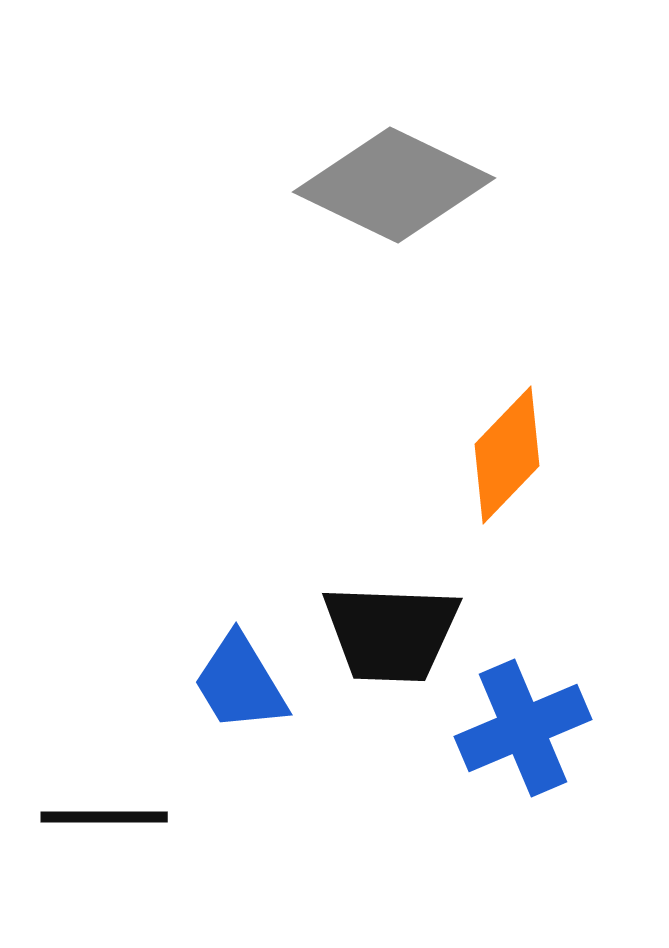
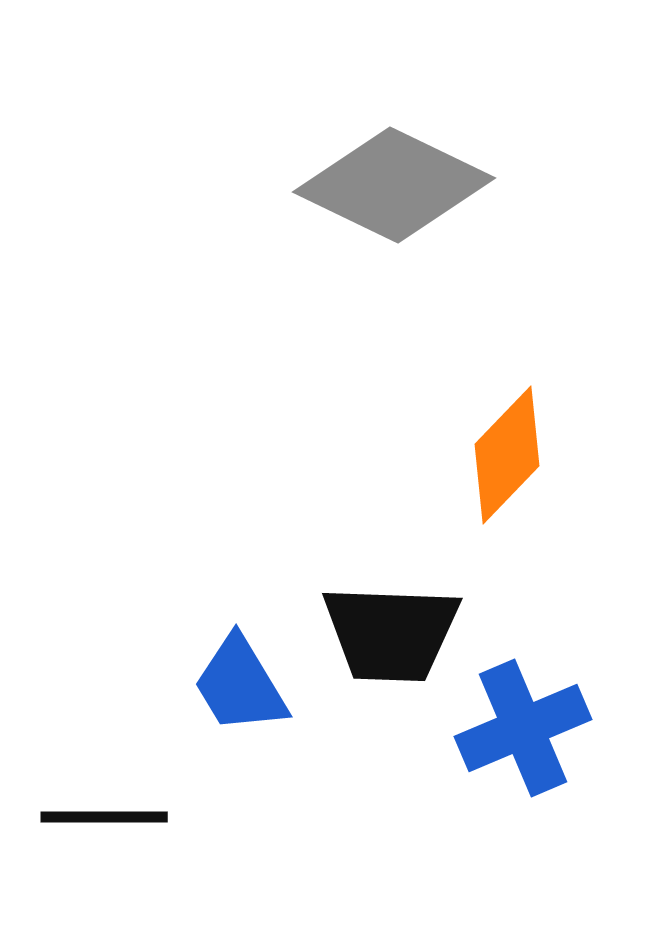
blue trapezoid: moved 2 px down
